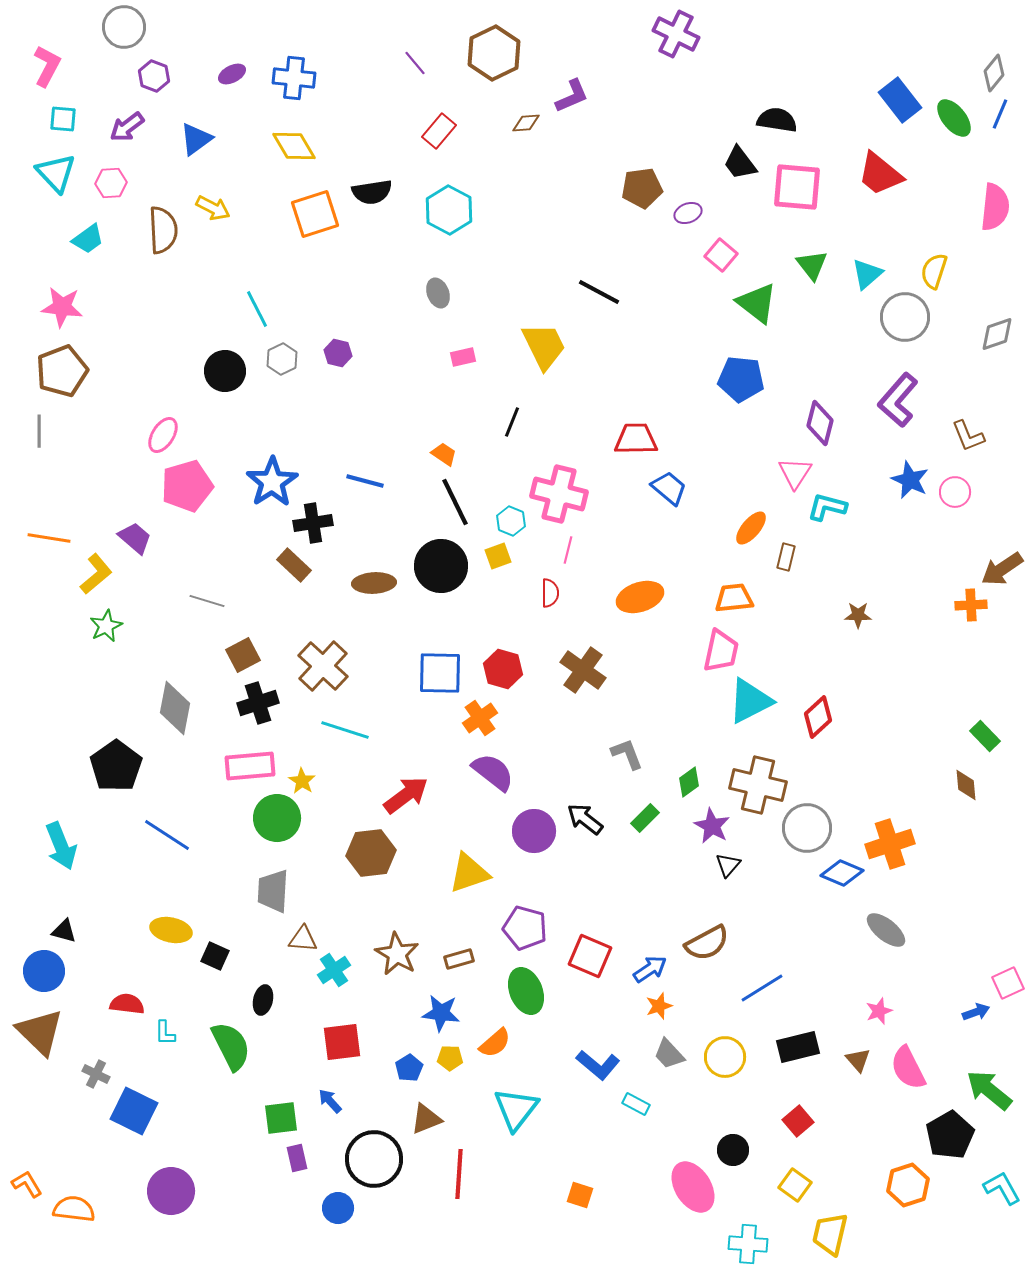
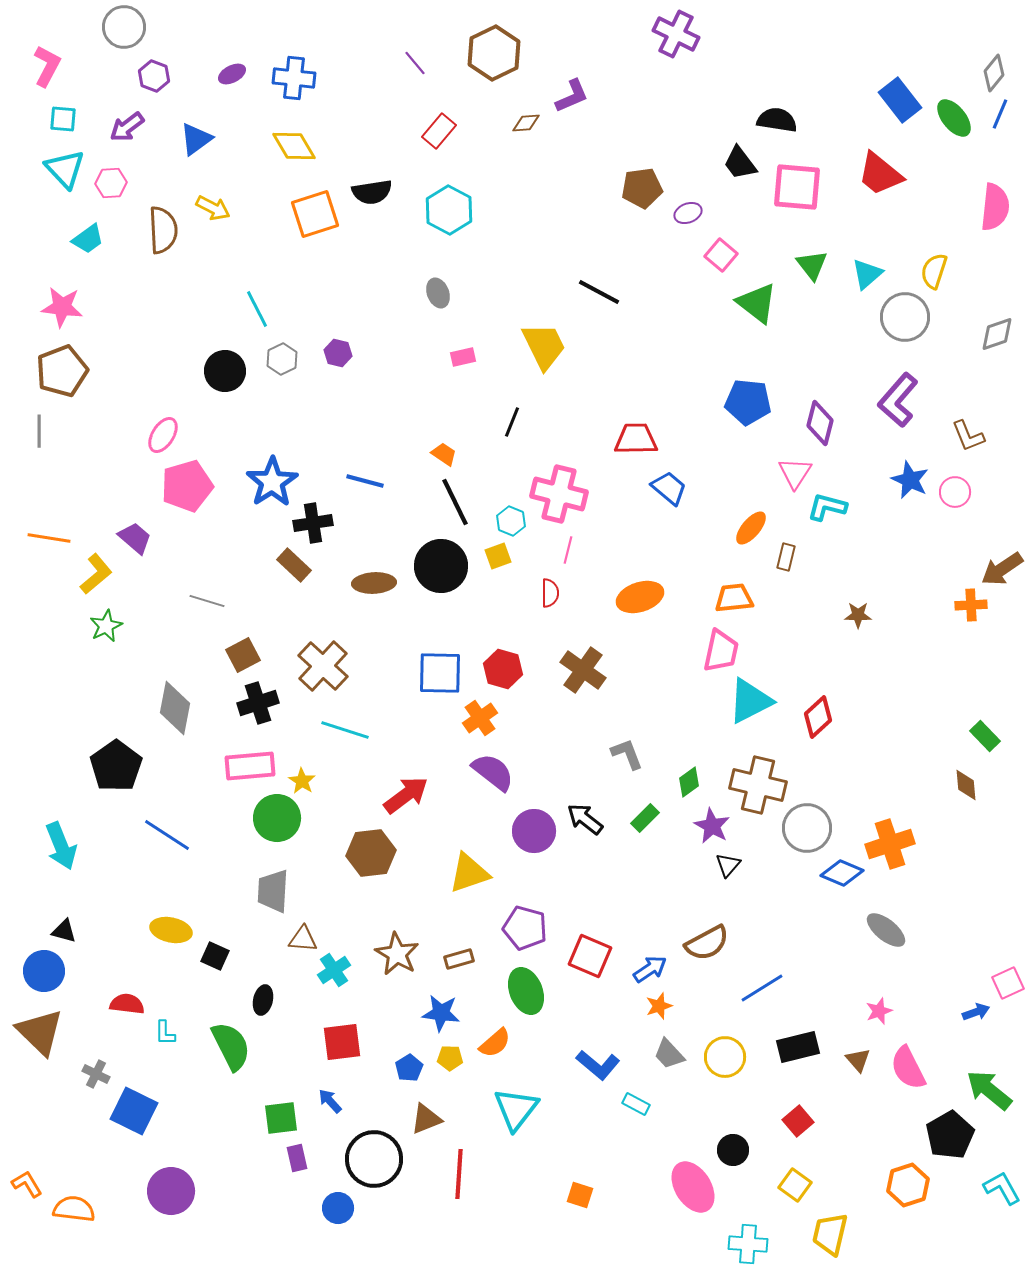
cyan triangle at (56, 173): moved 9 px right, 4 px up
blue pentagon at (741, 379): moved 7 px right, 23 px down
